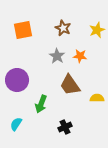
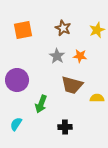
brown trapezoid: moved 2 px right; rotated 40 degrees counterclockwise
black cross: rotated 24 degrees clockwise
